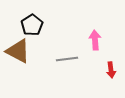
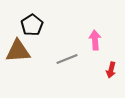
brown triangle: rotated 32 degrees counterclockwise
gray line: rotated 15 degrees counterclockwise
red arrow: rotated 21 degrees clockwise
